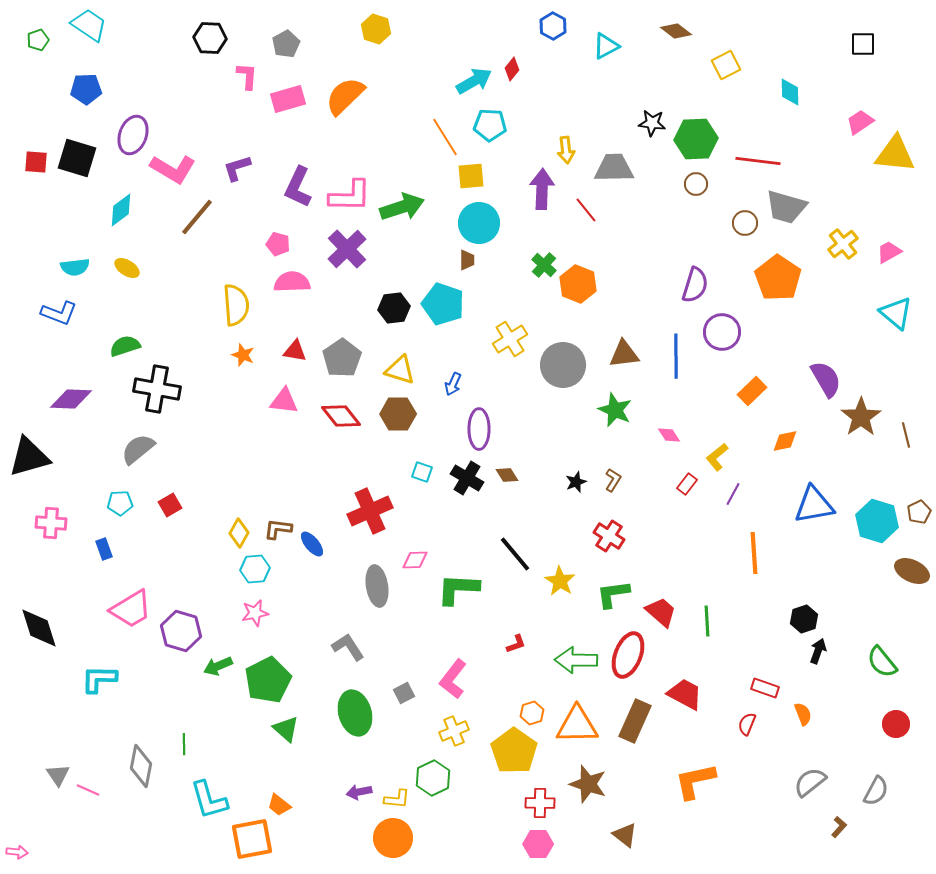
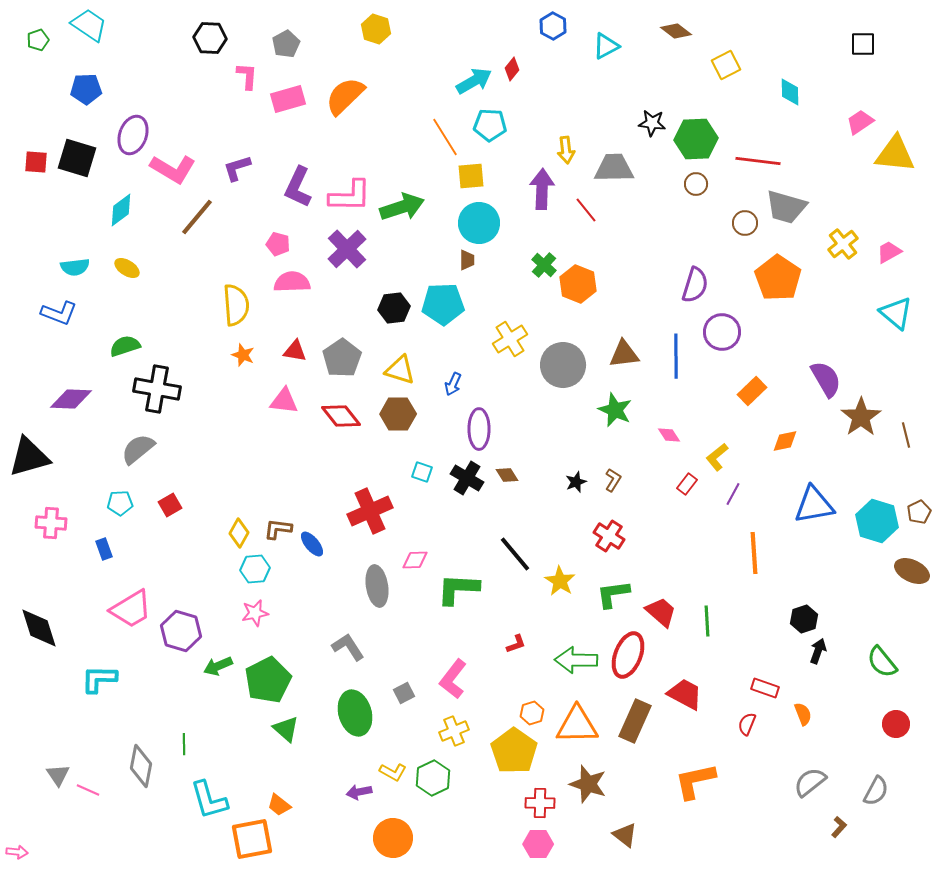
cyan pentagon at (443, 304): rotated 21 degrees counterclockwise
yellow L-shape at (397, 799): moved 4 px left, 27 px up; rotated 24 degrees clockwise
